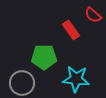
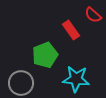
green pentagon: moved 1 px right, 2 px up; rotated 20 degrees counterclockwise
gray circle: moved 1 px left
